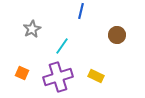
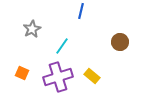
brown circle: moved 3 px right, 7 px down
yellow rectangle: moved 4 px left; rotated 14 degrees clockwise
